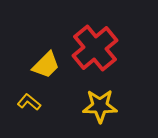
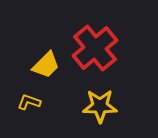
yellow L-shape: rotated 20 degrees counterclockwise
